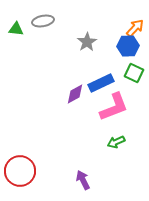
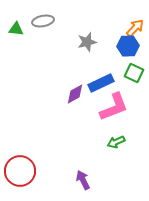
gray star: rotated 18 degrees clockwise
